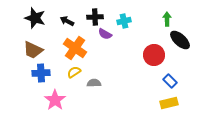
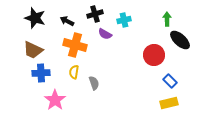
black cross: moved 3 px up; rotated 14 degrees counterclockwise
cyan cross: moved 1 px up
orange cross: moved 3 px up; rotated 20 degrees counterclockwise
yellow semicircle: rotated 48 degrees counterclockwise
gray semicircle: rotated 72 degrees clockwise
